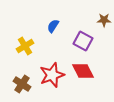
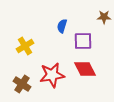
brown star: moved 3 px up
blue semicircle: moved 9 px right; rotated 16 degrees counterclockwise
purple square: rotated 30 degrees counterclockwise
red diamond: moved 2 px right, 2 px up
red star: rotated 10 degrees clockwise
